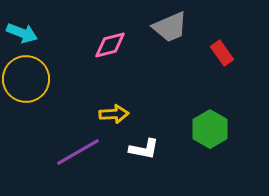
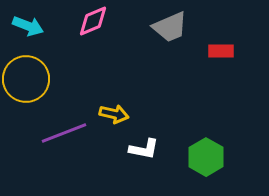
cyan arrow: moved 6 px right, 7 px up
pink diamond: moved 17 px left, 24 px up; rotated 8 degrees counterclockwise
red rectangle: moved 1 px left, 2 px up; rotated 55 degrees counterclockwise
yellow arrow: rotated 16 degrees clockwise
green hexagon: moved 4 px left, 28 px down
purple line: moved 14 px left, 19 px up; rotated 9 degrees clockwise
